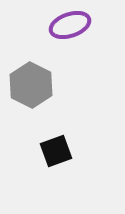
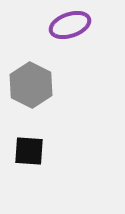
black square: moved 27 px left; rotated 24 degrees clockwise
